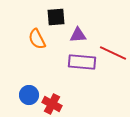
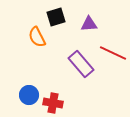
black square: rotated 12 degrees counterclockwise
purple triangle: moved 11 px right, 11 px up
orange semicircle: moved 2 px up
purple rectangle: moved 1 px left, 2 px down; rotated 44 degrees clockwise
red cross: moved 1 px right, 1 px up; rotated 18 degrees counterclockwise
